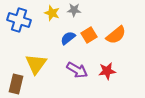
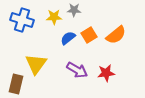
yellow star: moved 2 px right, 4 px down; rotated 21 degrees counterclockwise
blue cross: moved 3 px right
red star: moved 1 px left, 2 px down
